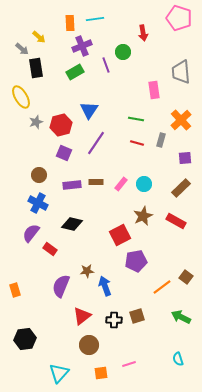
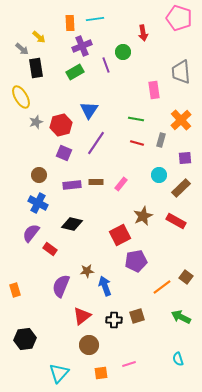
cyan circle at (144, 184): moved 15 px right, 9 px up
